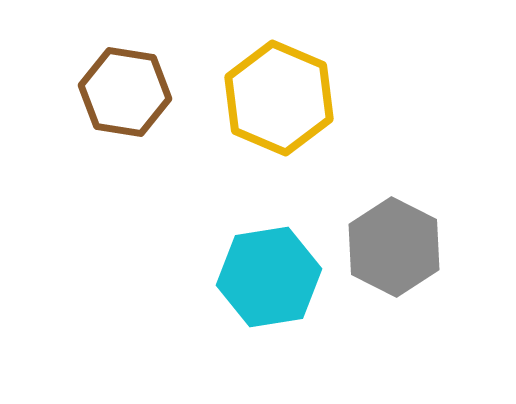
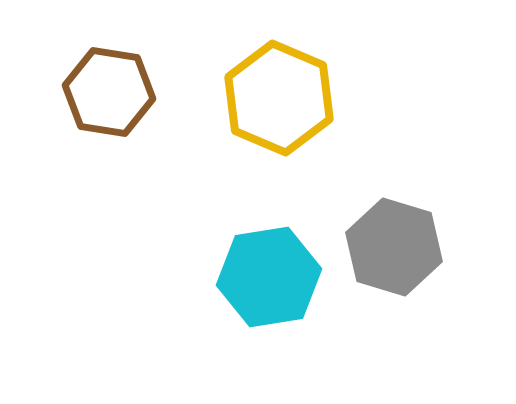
brown hexagon: moved 16 px left
gray hexagon: rotated 10 degrees counterclockwise
